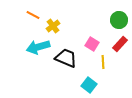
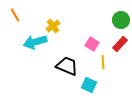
orange line: moved 18 px left; rotated 32 degrees clockwise
green circle: moved 2 px right
cyan arrow: moved 3 px left, 5 px up
black trapezoid: moved 1 px right, 8 px down
cyan square: rotated 14 degrees counterclockwise
